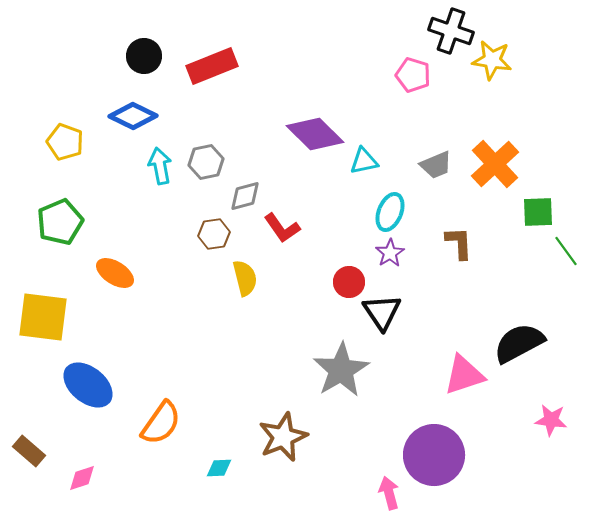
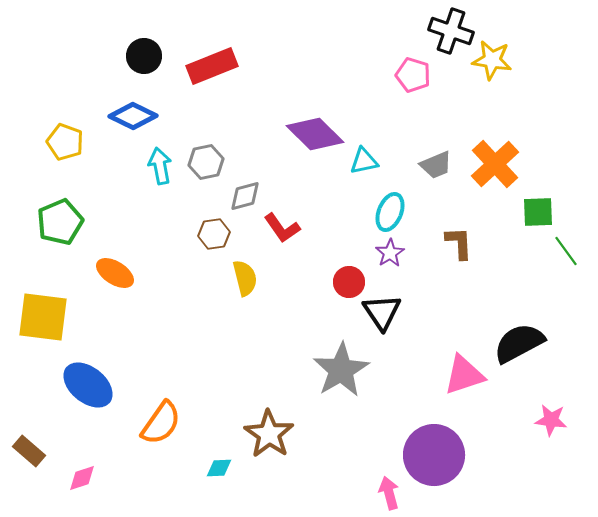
brown star: moved 14 px left, 3 px up; rotated 15 degrees counterclockwise
